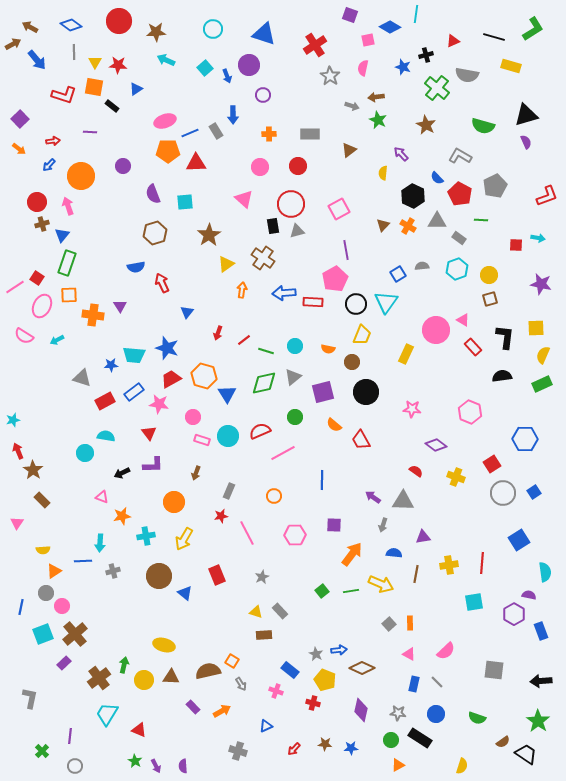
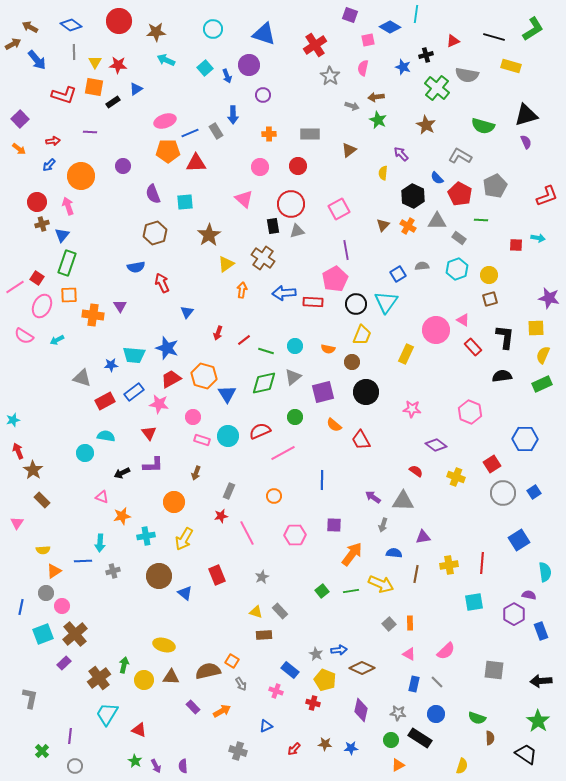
black rectangle at (112, 106): moved 1 px right, 4 px up; rotated 72 degrees counterclockwise
purple star at (541, 284): moved 8 px right, 14 px down
brown semicircle at (503, 742): moved 13 px left, 4 px up; rotated 56 degrees counterclockwise
